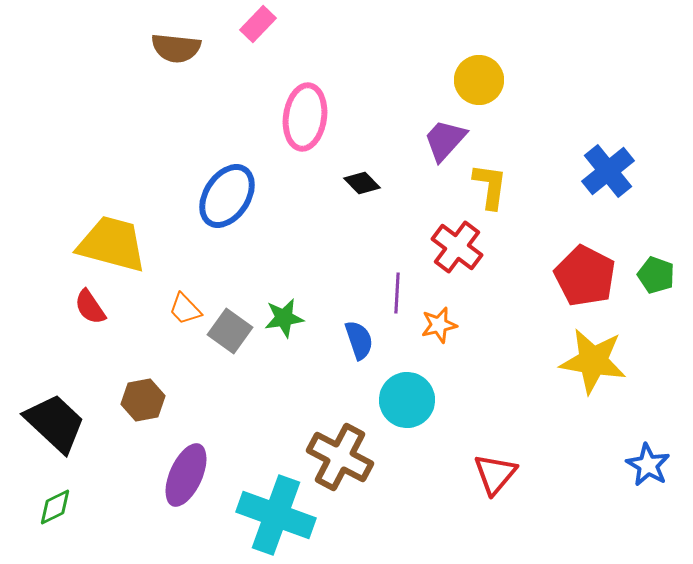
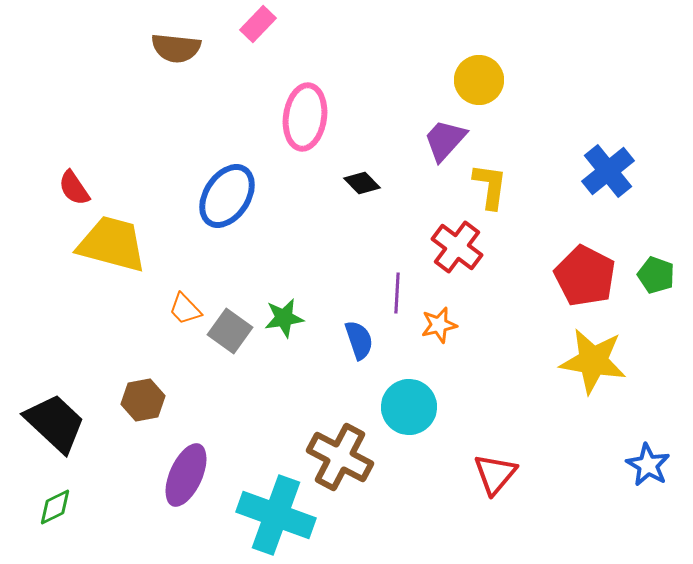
red semicircle: moved 16 px left, 119 px up
cyan circle: moved 2 px right, 7 px down
